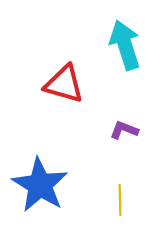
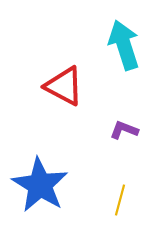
cyan arrow: moved 1 px left
red triangle: moved 2 px down; rotated 12 degrees clockwise
yellow line: rotated 16 degrees clockwise
